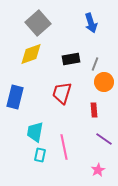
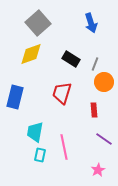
black rectangle: rotated 42 degrees clockwise
